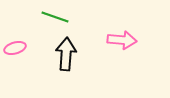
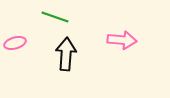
pink ellipse: moved 5 px up
